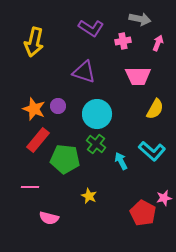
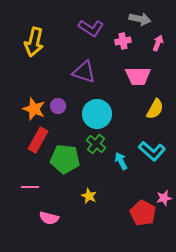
red rectangle: rotated 10 degrees counterclockwise
